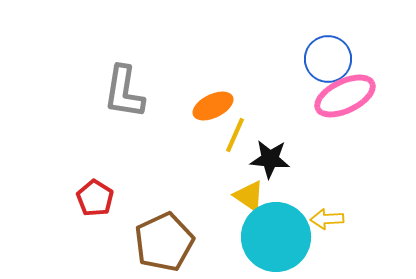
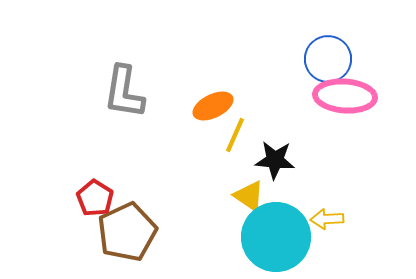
pink ellipse: rotated 30 degrees clockwise
black star: moved 5 px right, 1 px down
brown pentagon: moved 37 px left, 10 px up
